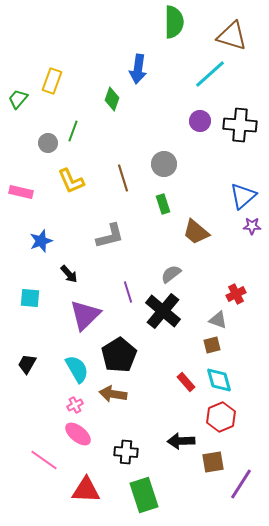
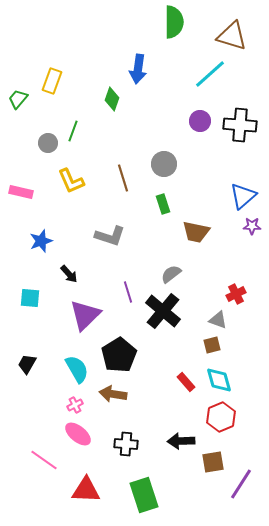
brown trapezoid at (196, 232): rotated 28 degrees counterclockwise
gray L-shape at (110, 236): rotated 32 degrees clockwise
black cross at (126, 452): moved 8 px up
